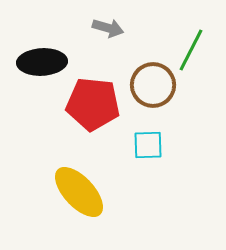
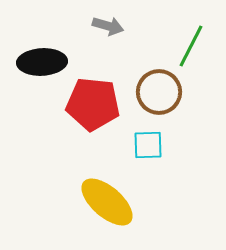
gray arrow: moved 2 px up
green line: moved 4 px up
brown circle: moved 6 px right, 7 px down
yellow ellipse: moved 28 px right, 10 px down; rotated 6 degrees counterclockwise
